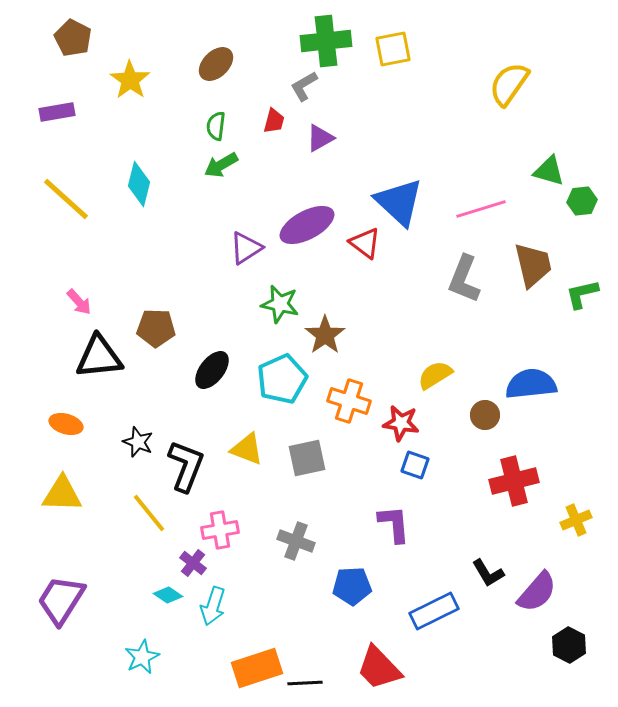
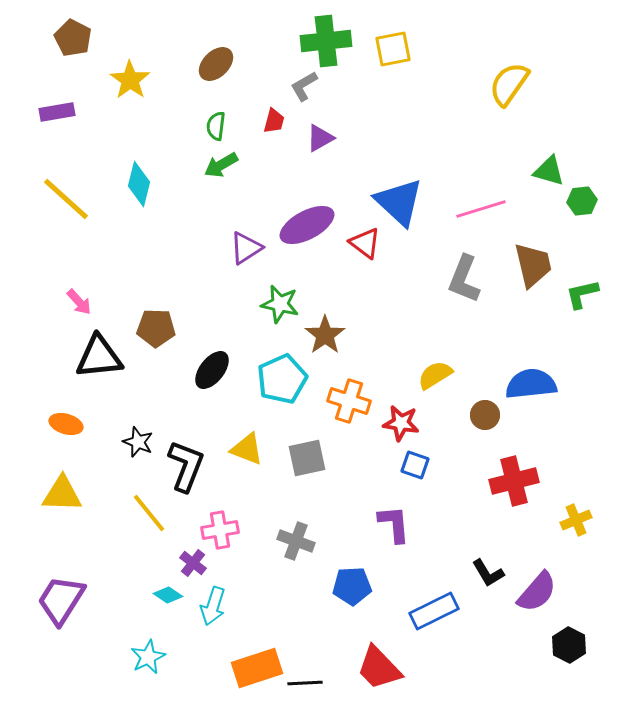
cyan star at (142, 657): moved 6 px right
